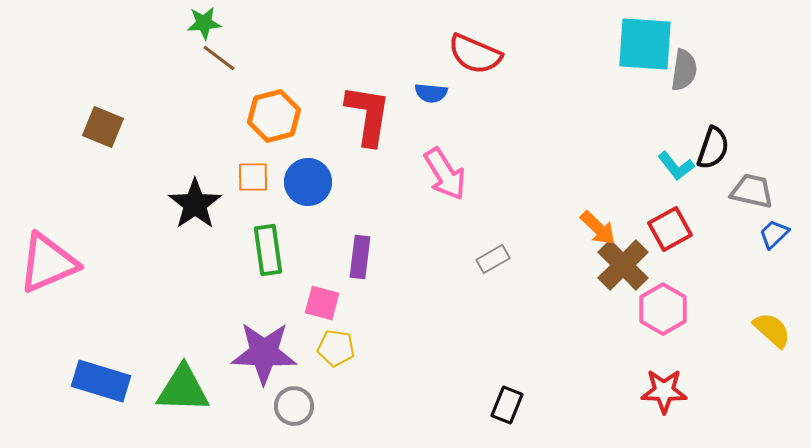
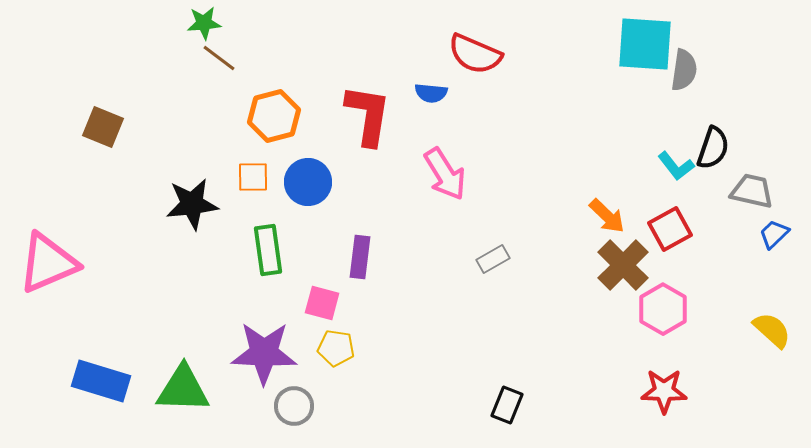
black star: moved 3 px left; rotated 28 degrees clockwise
orange arrow: moved 9 px right, 12 px up
